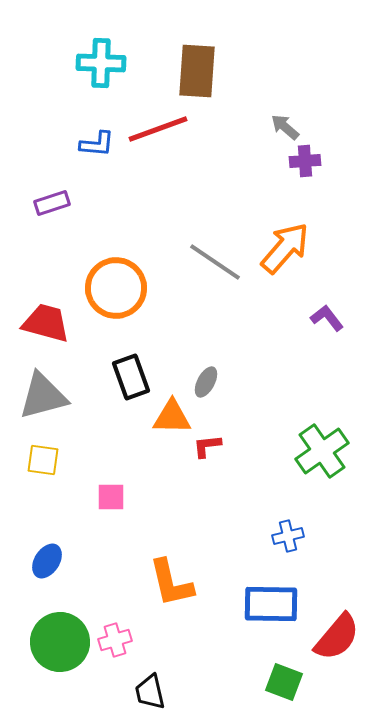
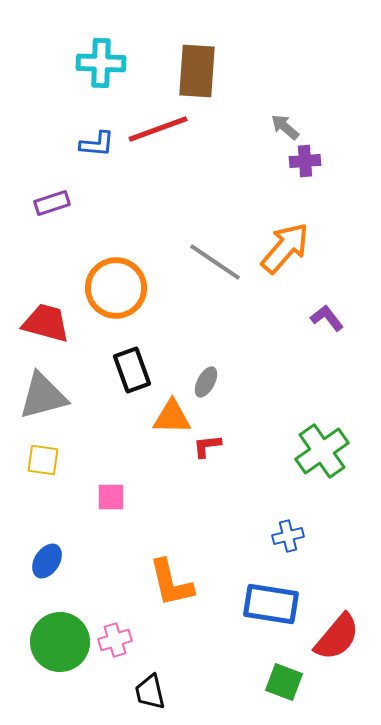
black rectangle: moved 1 px right, 7 px up
blue rectangle: rotated 8 degrees clockwise
